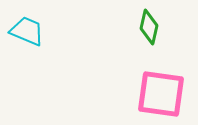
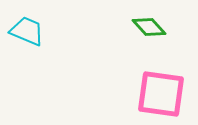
green diamond: rotated 56 degrees counterclockwise
